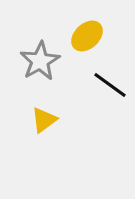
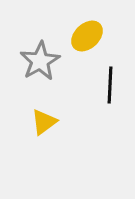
black line: rotated 57 degrees clockwise
yellow triangle: moved 2 px down
